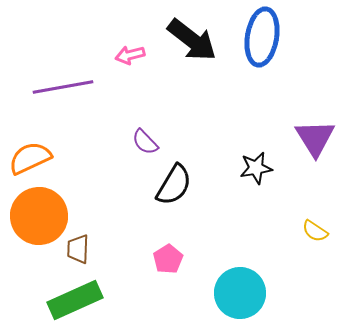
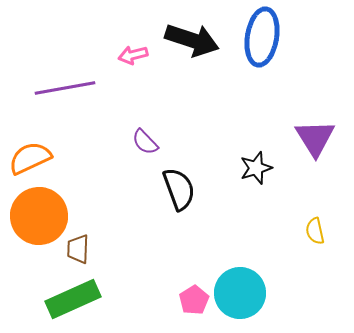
black arrow: rotated 20 degrees counterclockwise
pink arrow: moved 3 px right
purple line: moved 2 px right, 1 px down
black star: rotated 8 degrees counterclockwise
black semicircle: moved 5 px right, 4 px down; rotated 51 degrees counterclockwise
yellow semicircle: rotated 44 degrees clockwise
pink pentagon: moved 26 px right, 41 px down
green rectangle: moved 2 px left, 1 px up
